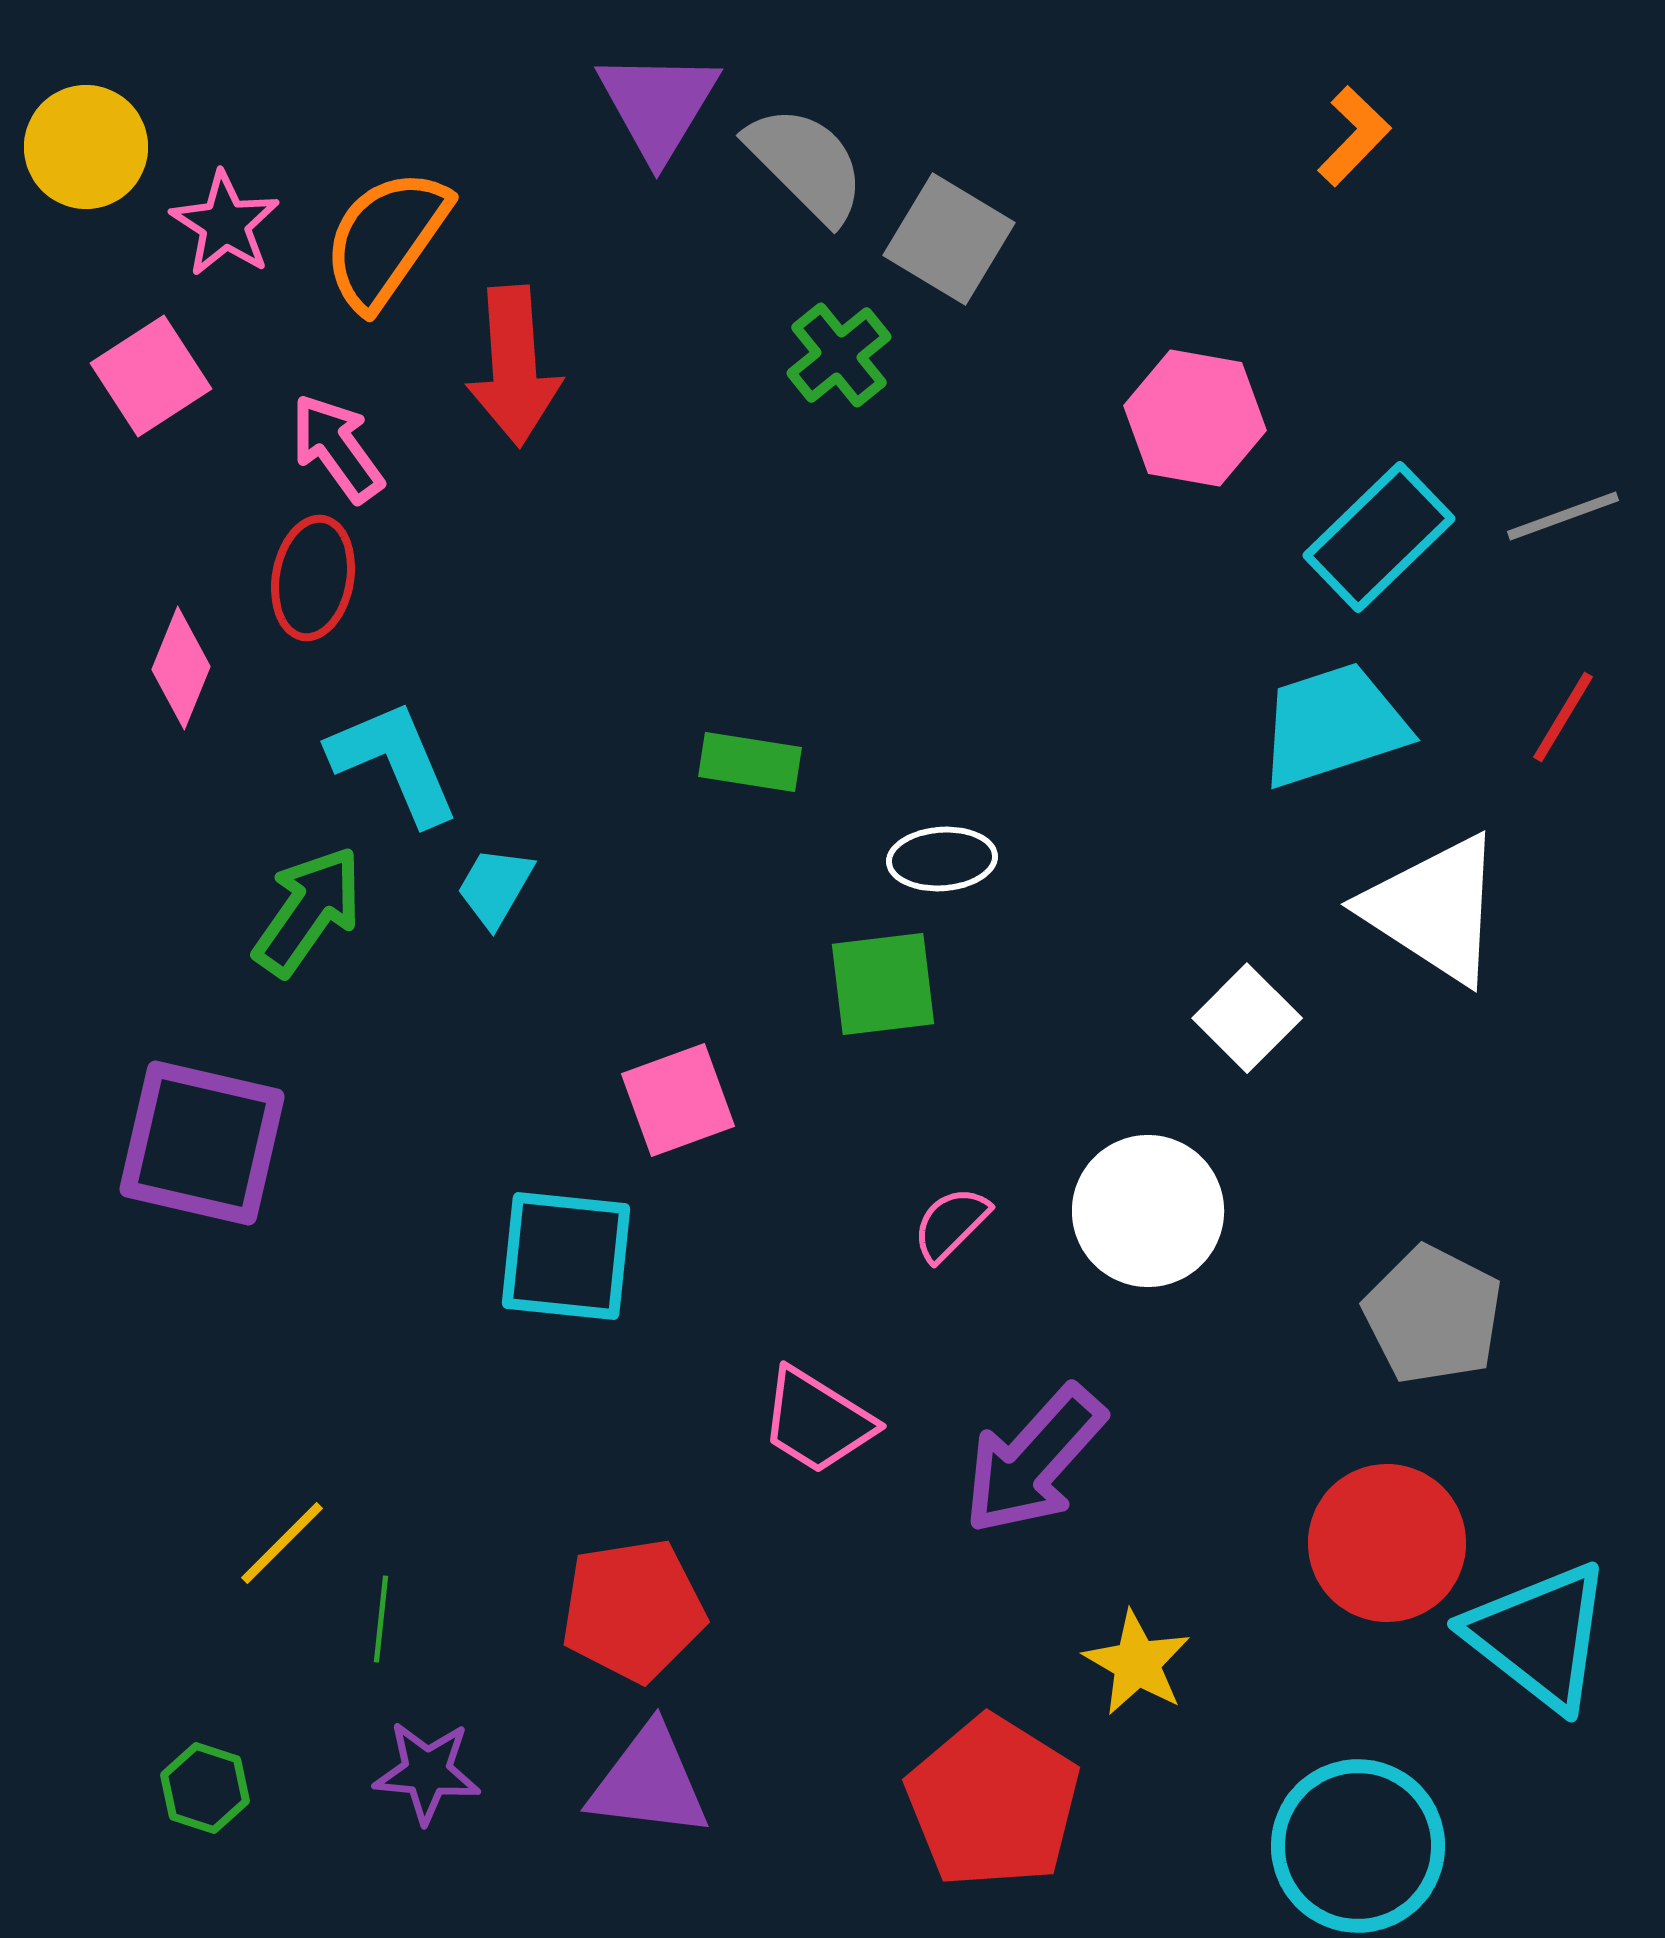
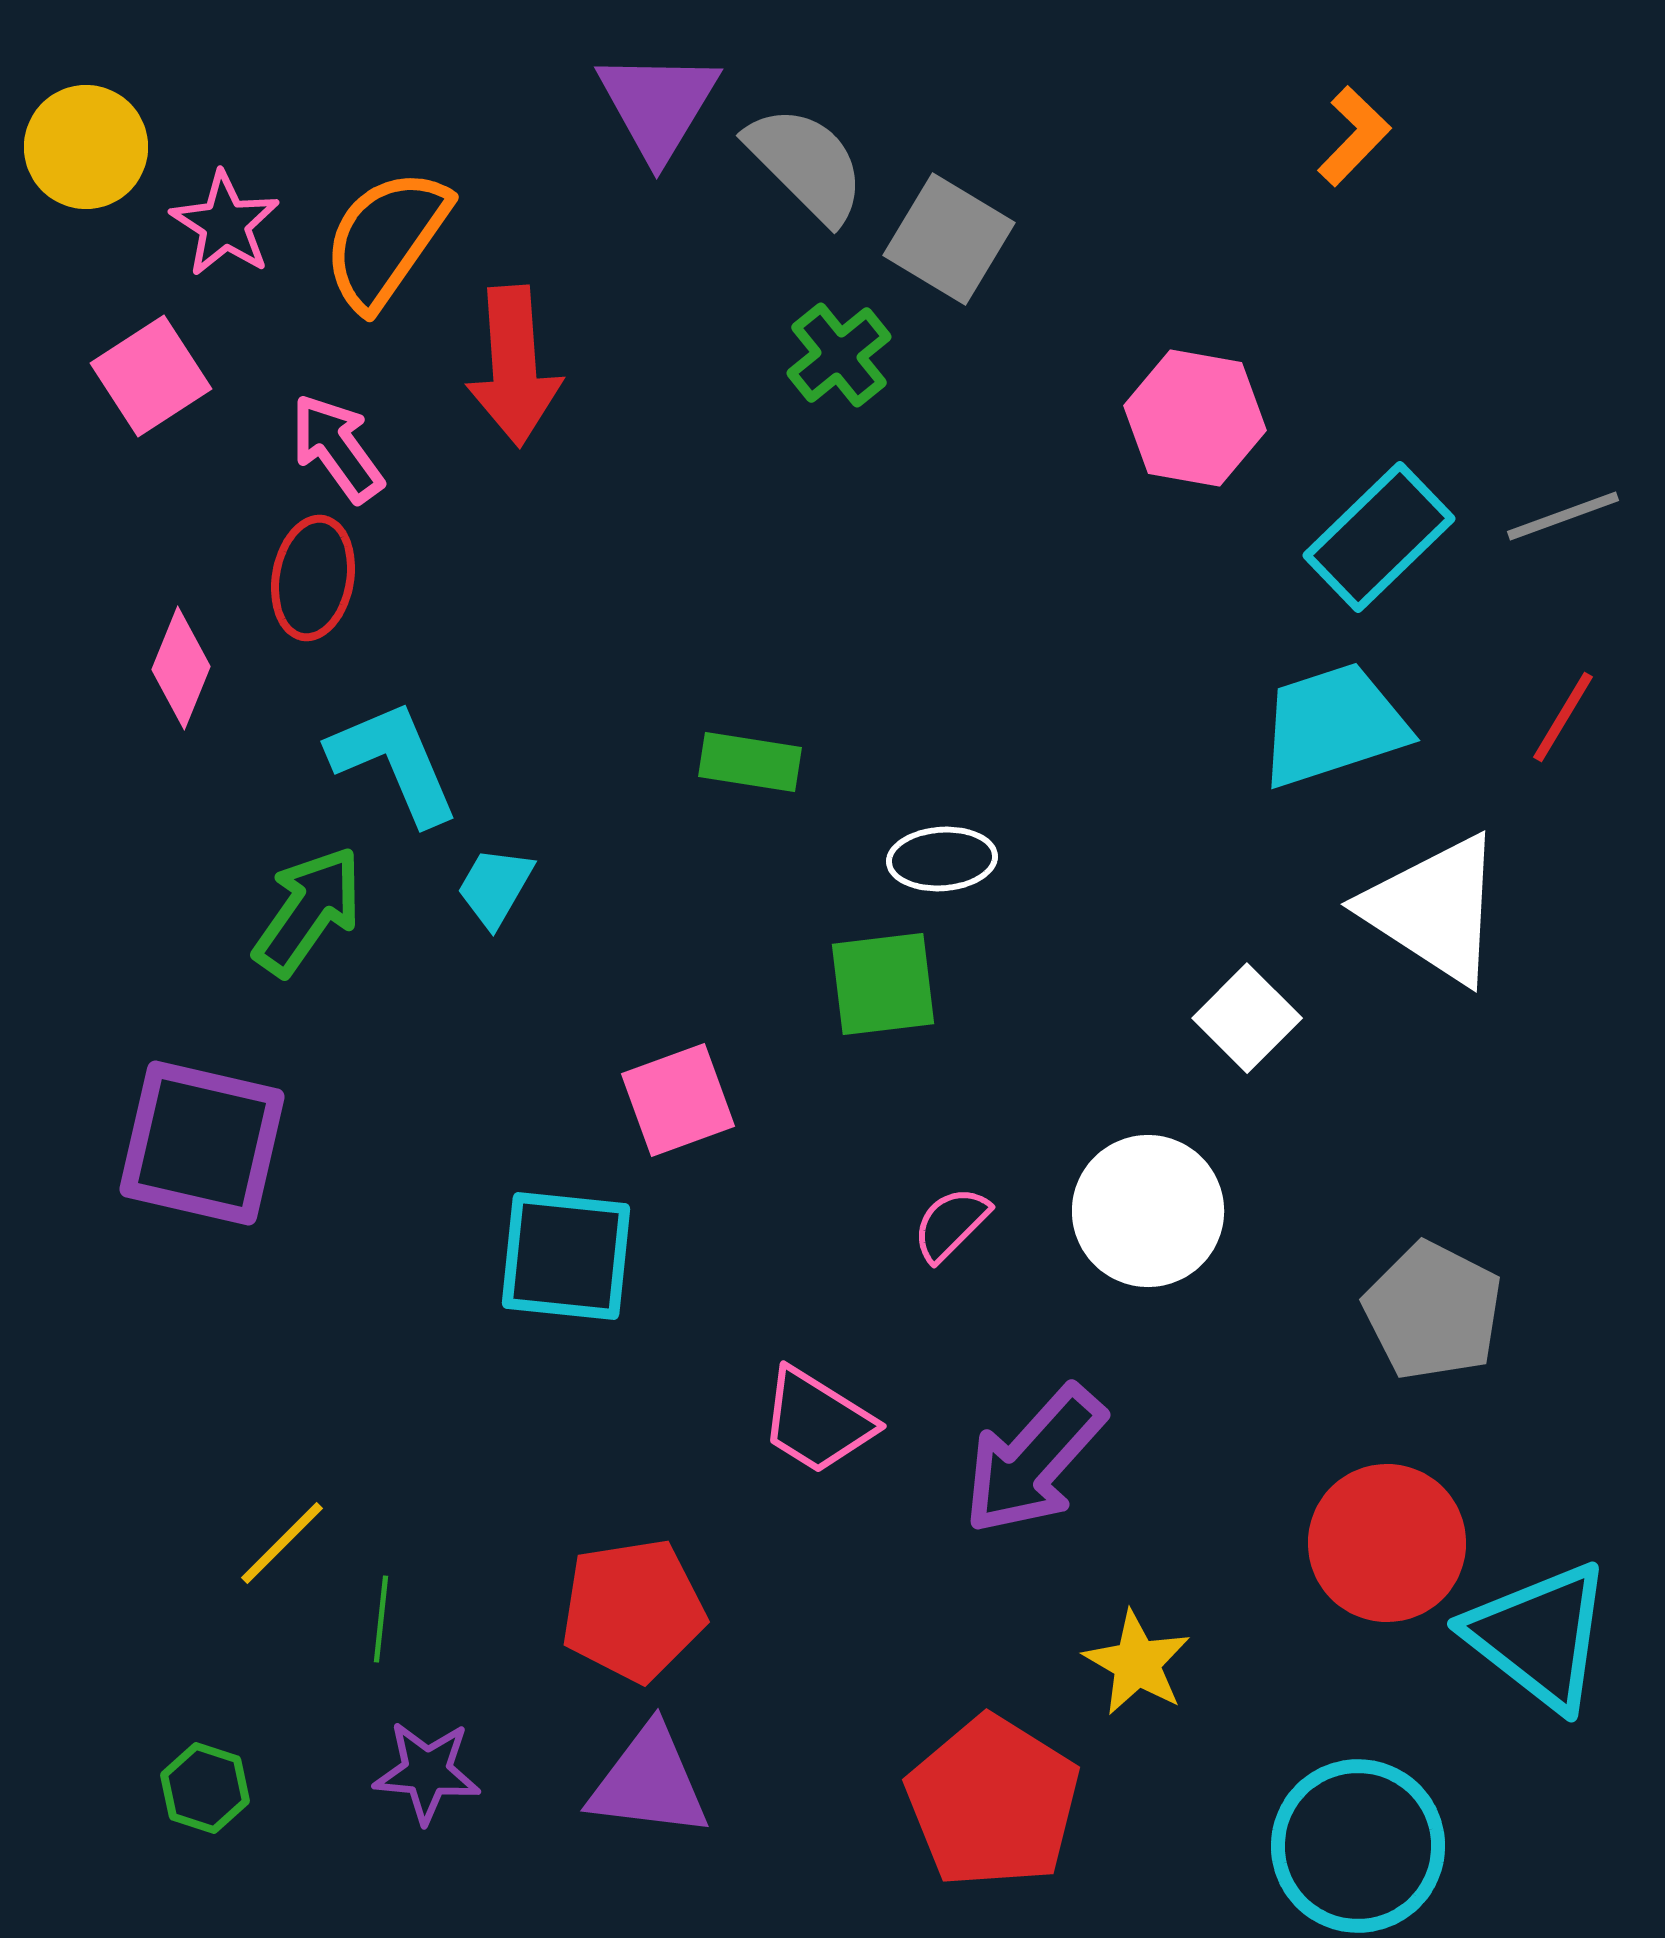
gray pentagon at (1433, 1315): moved 4 px up
